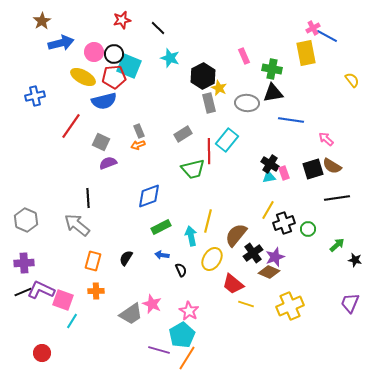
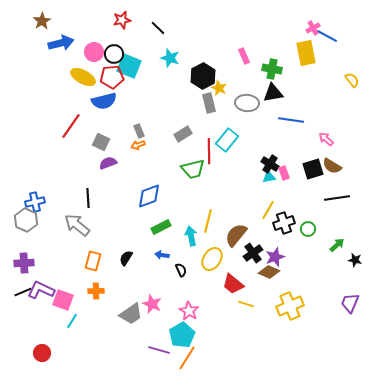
red pentagon at (114, 77): moved 2 px left
blue cross at (35, 96): moved 106 px down
